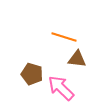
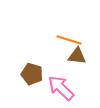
orange line: moved 5 px right, 3 px down
brown triangle: moved 3 px up
